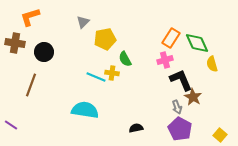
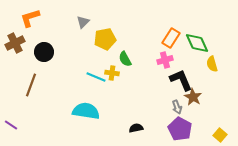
orange L-shape: moved 1 px down
brown cross: rotated 36 degrees counterclockwise
cyan semicircle: moved 1 px right, 1 px down
